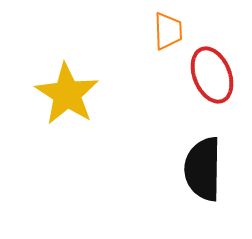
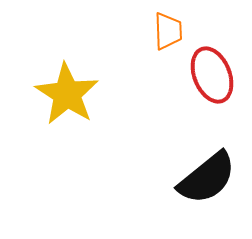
black semicircle: moved 4 px right, 9 px down; rotated 130 degrees counterclockwise
